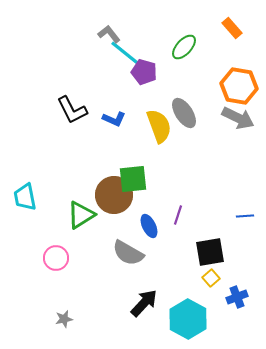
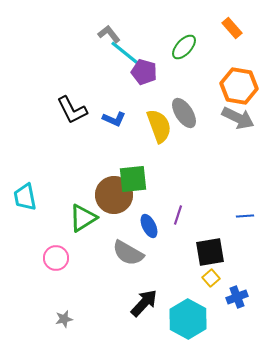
green triangle: moved 2 px right, 3 px down
